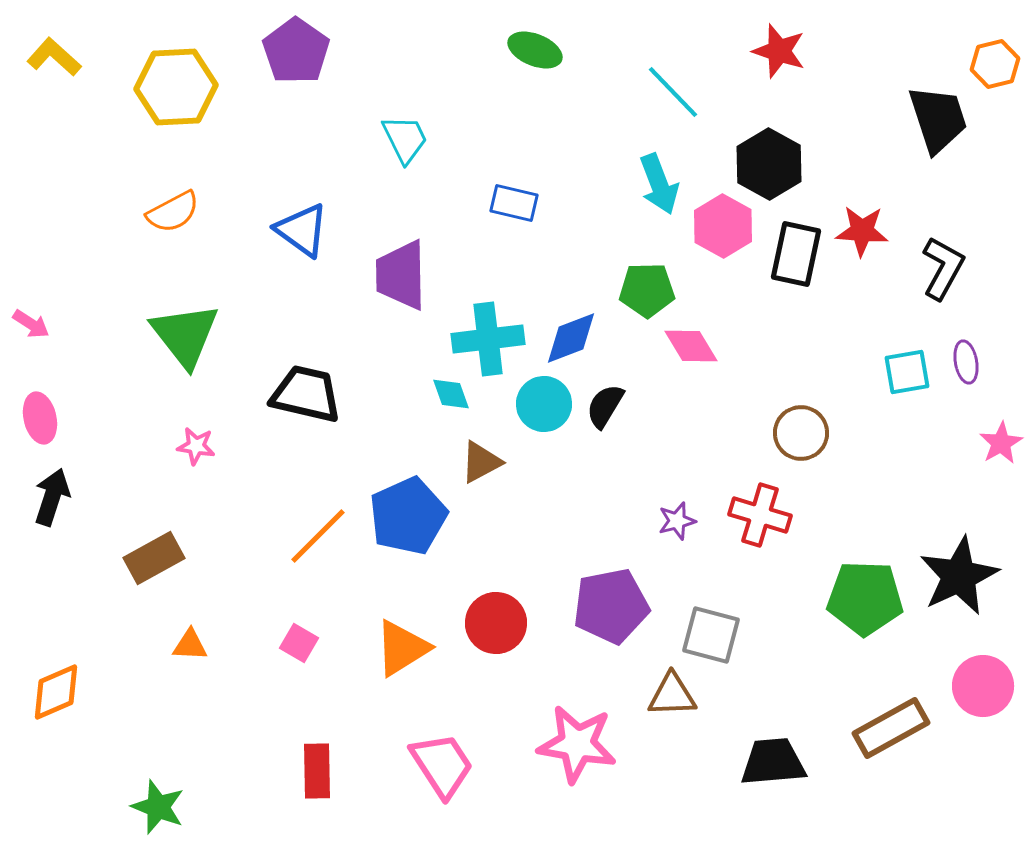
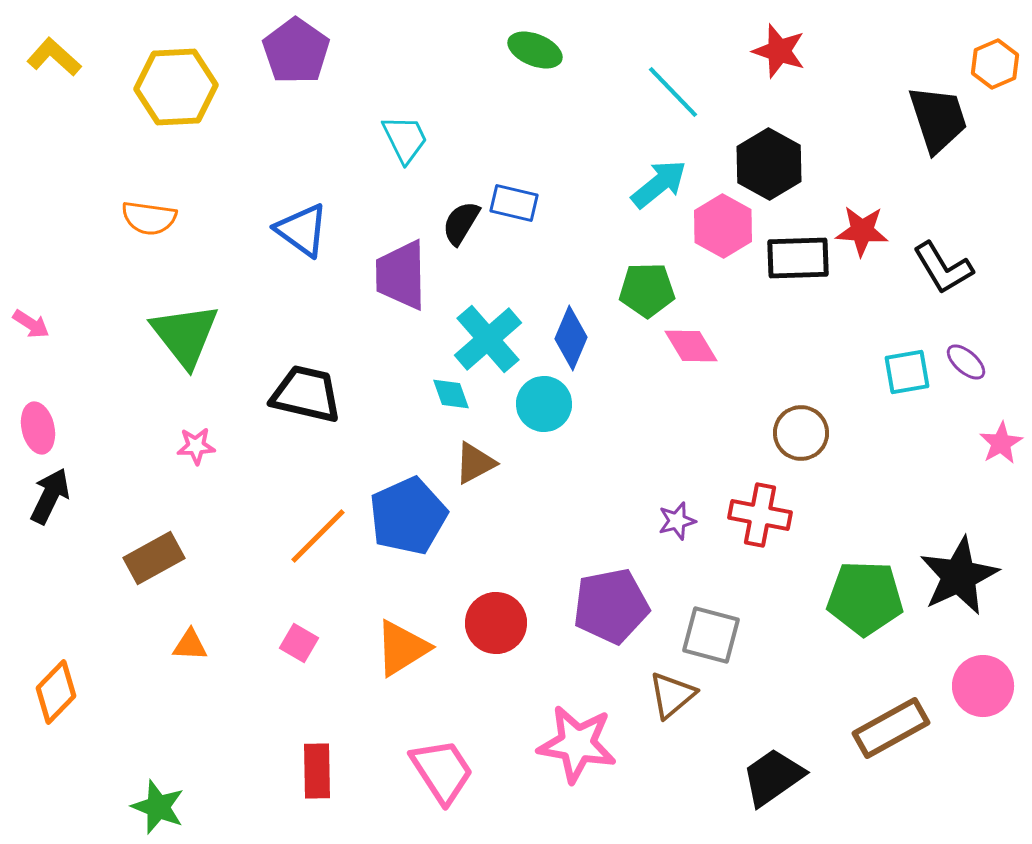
orange hexagon at (995, 64): rotated 9 degrees counterclockwise
cyan arrow at (659, 184): rotated 108 degrees counterclockwise
orange semicircle at (173, 212): moved 24 px left, 6 px down; rotated 36 degrees clockwise
black rectangle at (796, 254): moved 2 px right, 4 px down; rotated 76 degrees clockwise
black L-shape at (943, 268): rotated 120 degrees clockwise
blue diamond at (571, 338): rotated 46 degrees counterclockwise
cyan cross at (488, 339): rotated 34 degrees counterclockwise
purple ellipse at (966, 362): rotated 39 degrees counterclockwise
black semicircle at (605, 406): moved 144 px left, 183 px up
pink ellipse at (40, 418): moved 2 px left, 10 px down
pink star at (196, 446): rotated 12 degrees counterclockwise
brown triangle at (481, 462): moved 6 px left, 1 px down
black arrow at (52, 497): moved 2 px left, 1 px up; rotated 8 degrees clockwise
red cross at (760, 515): rotated 6 degrees counterclockwise
orange diamond at (56, 692): rotated 22 degrees counterclockwise
brown triangle at (672, 695): rotated 38 degrees counterclockwise
black trapezoid at (773, 762): moved 15 px down; rotated 30 degrees counterclockwise
pink trapezoid at (442, 765): moved 6 px down
